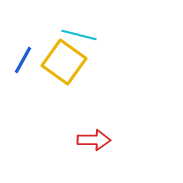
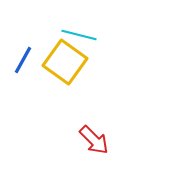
yellow square: moved 1 px right
red arrow: rotated 44 degrees clockwise
